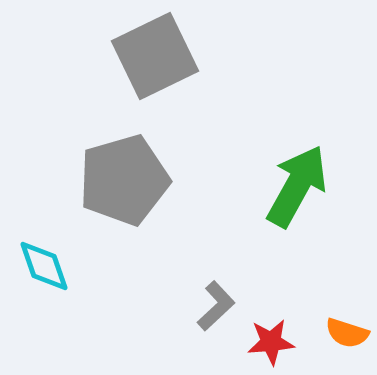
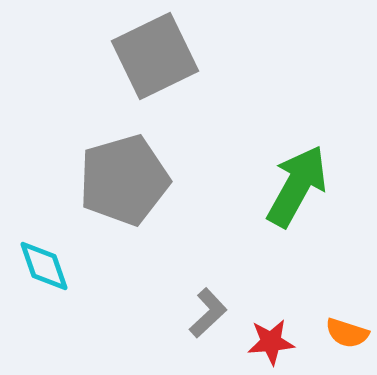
gray L-shape: moved 8 px left, 7 px down
